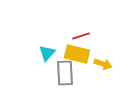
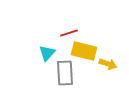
red line: moved 12 px left, 3 px up
yellow rectangle: moved 7 px right, 3 px up
yellow arrow: moved 5 px right
